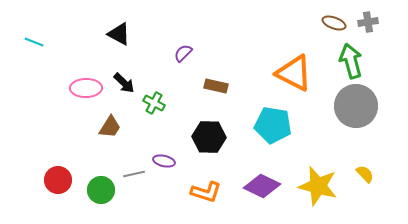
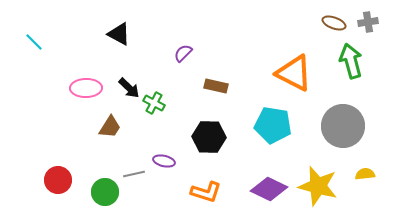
cyan line: rotated 24 degrees clockwise
black arrow: moved 5 px right, 5 px down
gray circle: moved 13 px left, 20 px down
yellow semicircle: rotated 54 degrees counterclockwise
purple diamond: moved 7 px right, 3 px down
green circle: moved 4 px right, 2 px down
